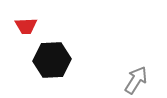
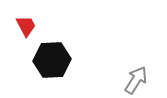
red trapezoid: rotated 115 degrees counterclockwise
